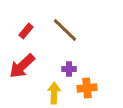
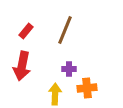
brown line: rotated 68 degrees clockwise
red arrow: rotated 36 degrees counterclockwise
yellow arrow: moved 1 px right, 1 px down
